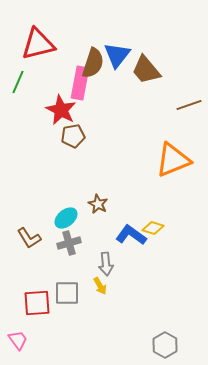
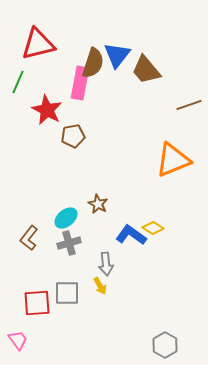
red star: moved 14 px left
yellow diamond: rotated 15 degrees clockwise
brown L-shape: rotated 70 degrees clockwise
